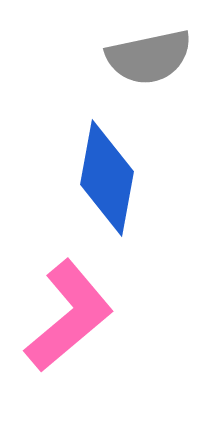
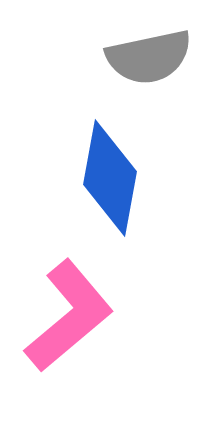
blue diamond: moved 3 px right
